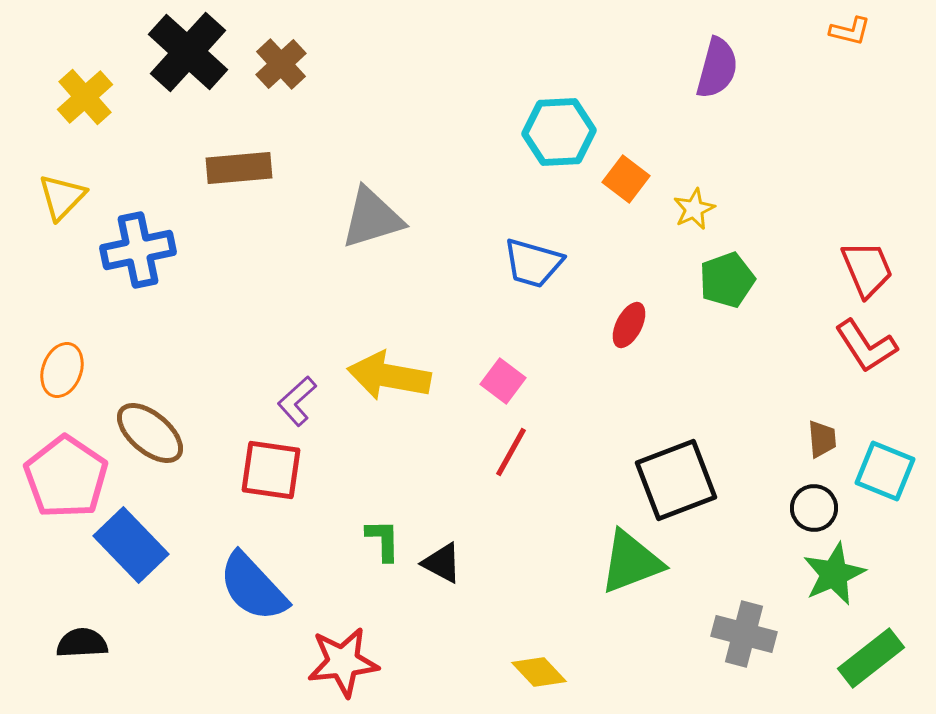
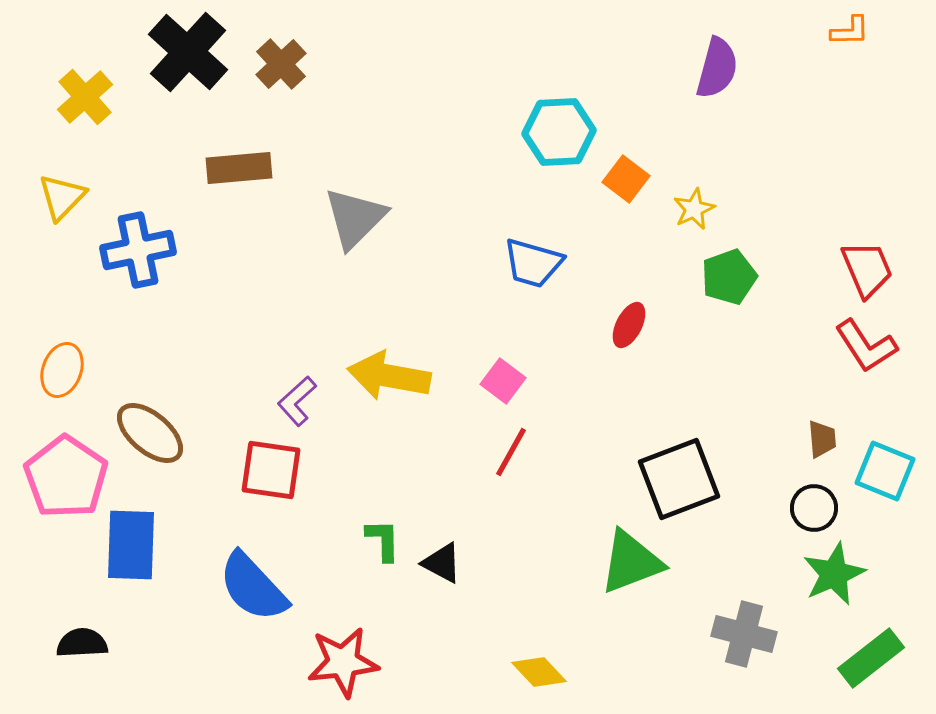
orange L-shape: rotated 15 degrees counterclockwise
gray triangle: moved 17 px left; rotated 28 degrees counterclockwise
green pentagon: moved 2 px right, 3 px up
black square: moved 3 px right, 1 px up
blue rectangle: rotated 46 degrees clockwise
